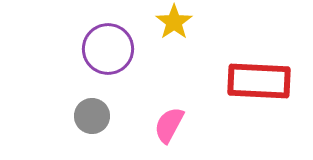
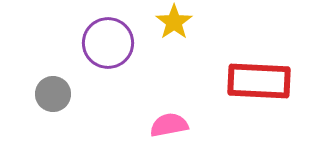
purple circle: moved 6 px up
gray circle: moved 39 px left, 22 px up
pink semicircle: rotated 51 degrees clockwise
